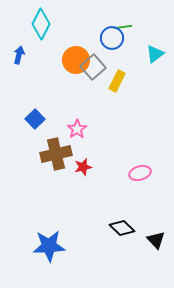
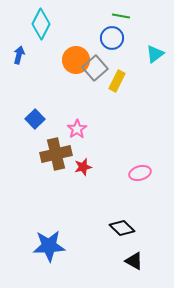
green line: moved 2 px left, 11 px up; rotated 18 degrees clockwise
gray square: moved 2 px right, 1 px down
black triangle: moved 22 px left, 21 px down; rotated 18 degrees counterclockwise
